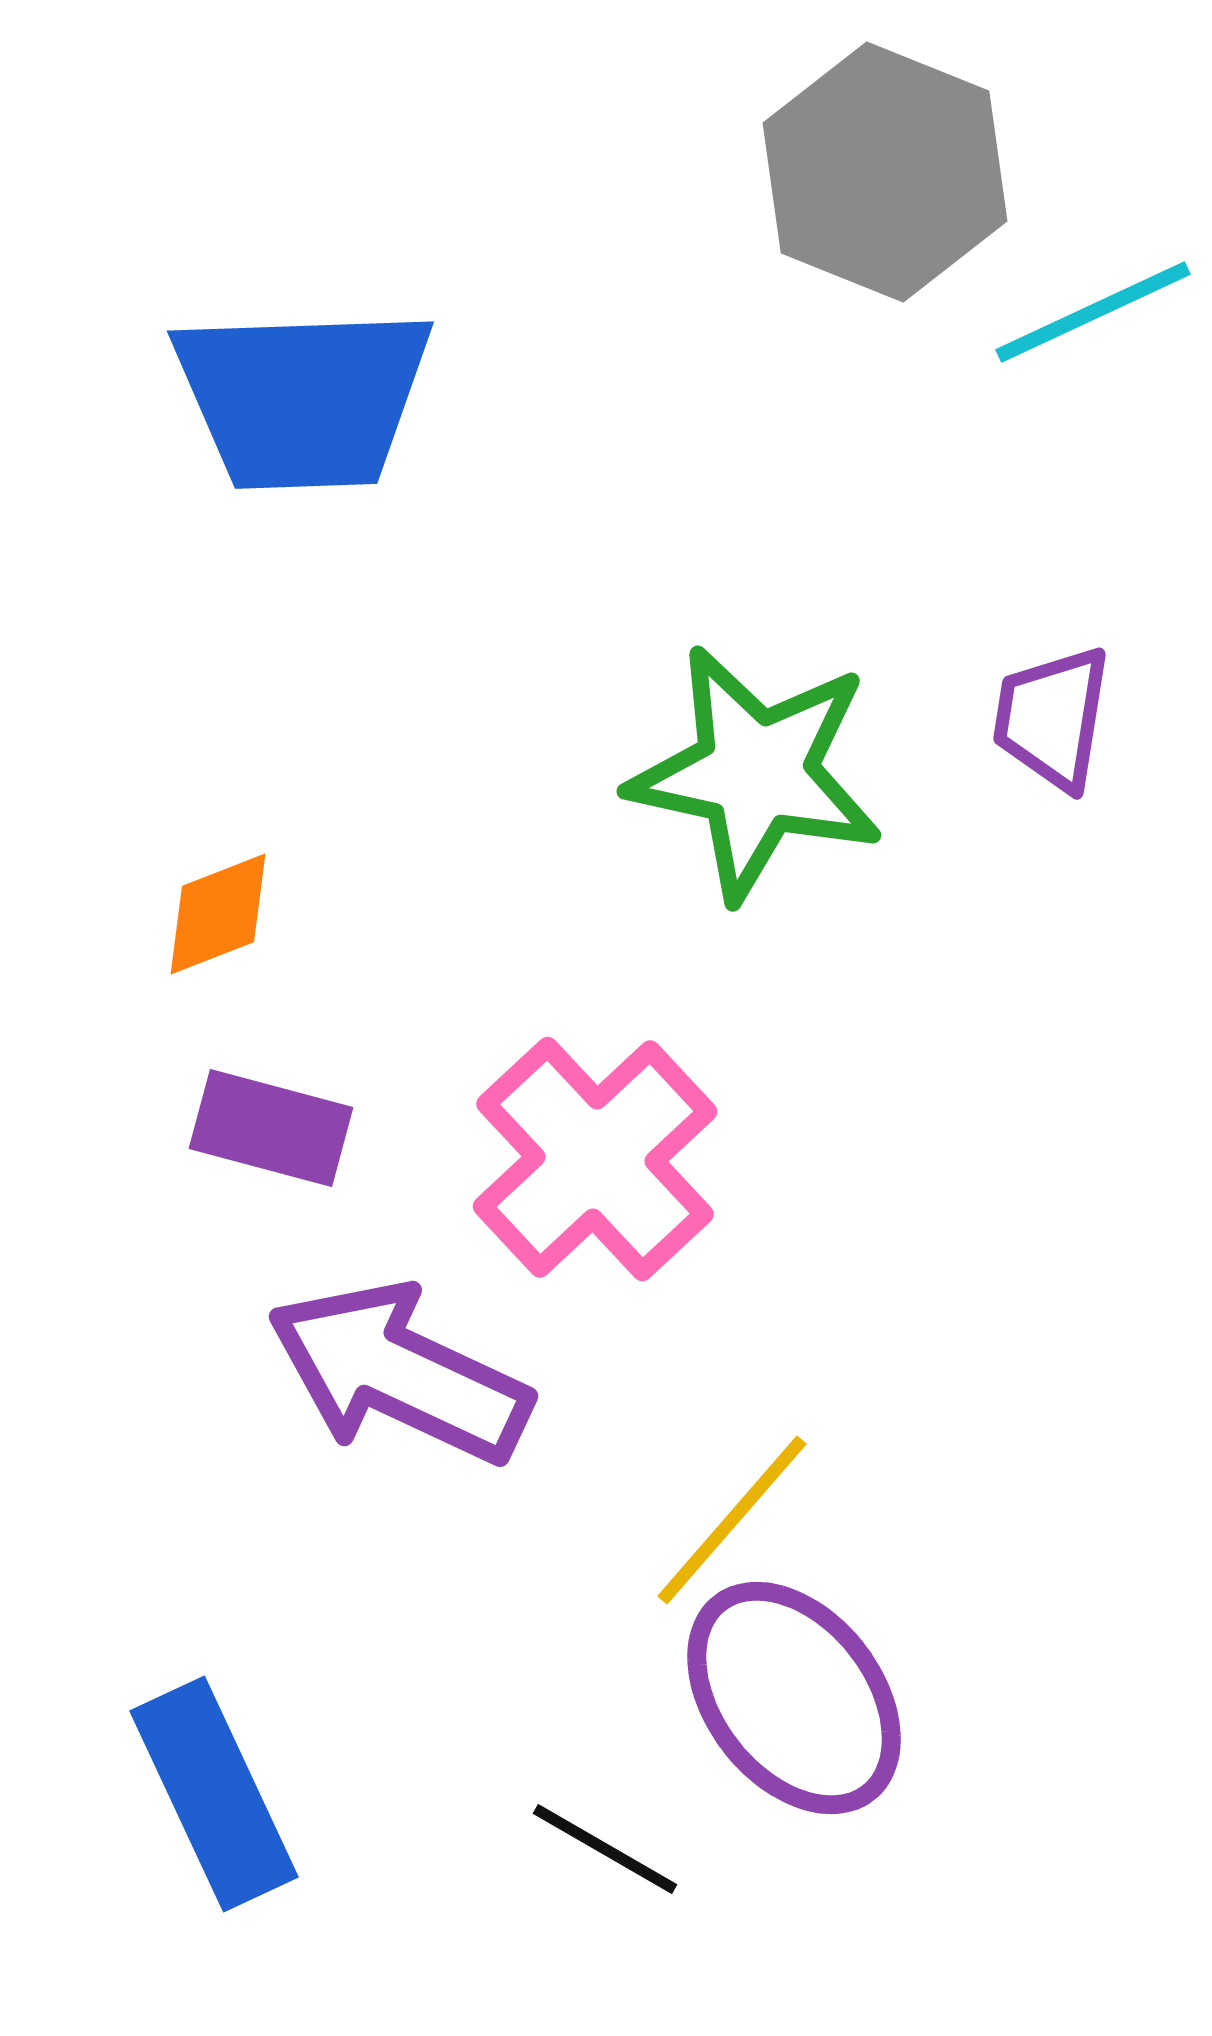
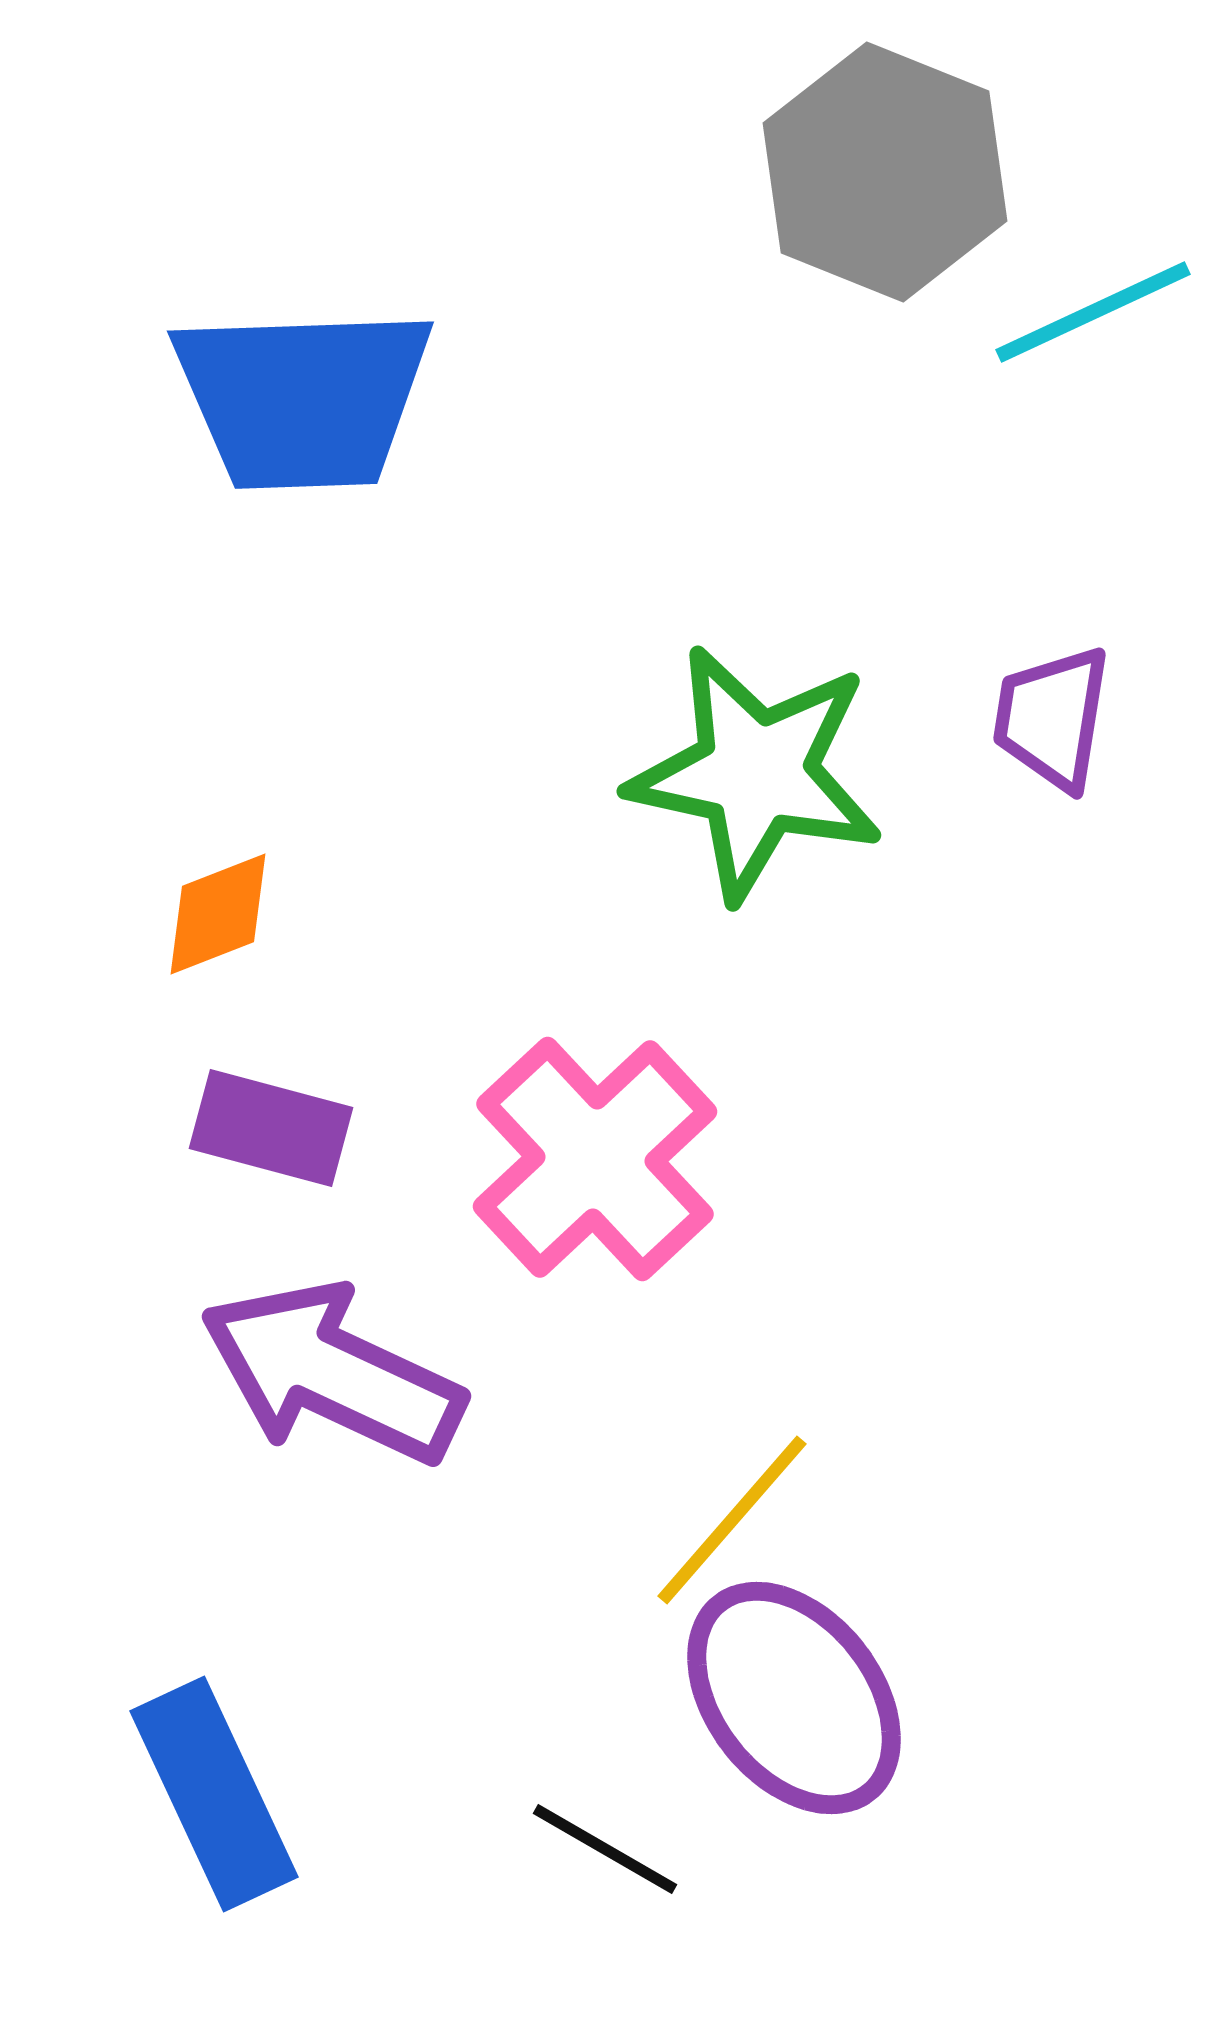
purple arrow: moved 67 px left
